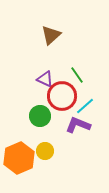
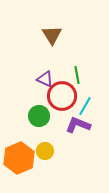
brown triangle: moved 1 px right; rotated 20 degrees counterclockwise
green line: rotated 24 degrees clockwise
cyan line: rotated 18 degrees counterclockwise
green circle: moved 1 px left
